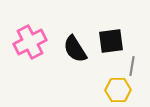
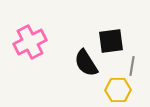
black semicircle: moved 11 px right, 14 px down
